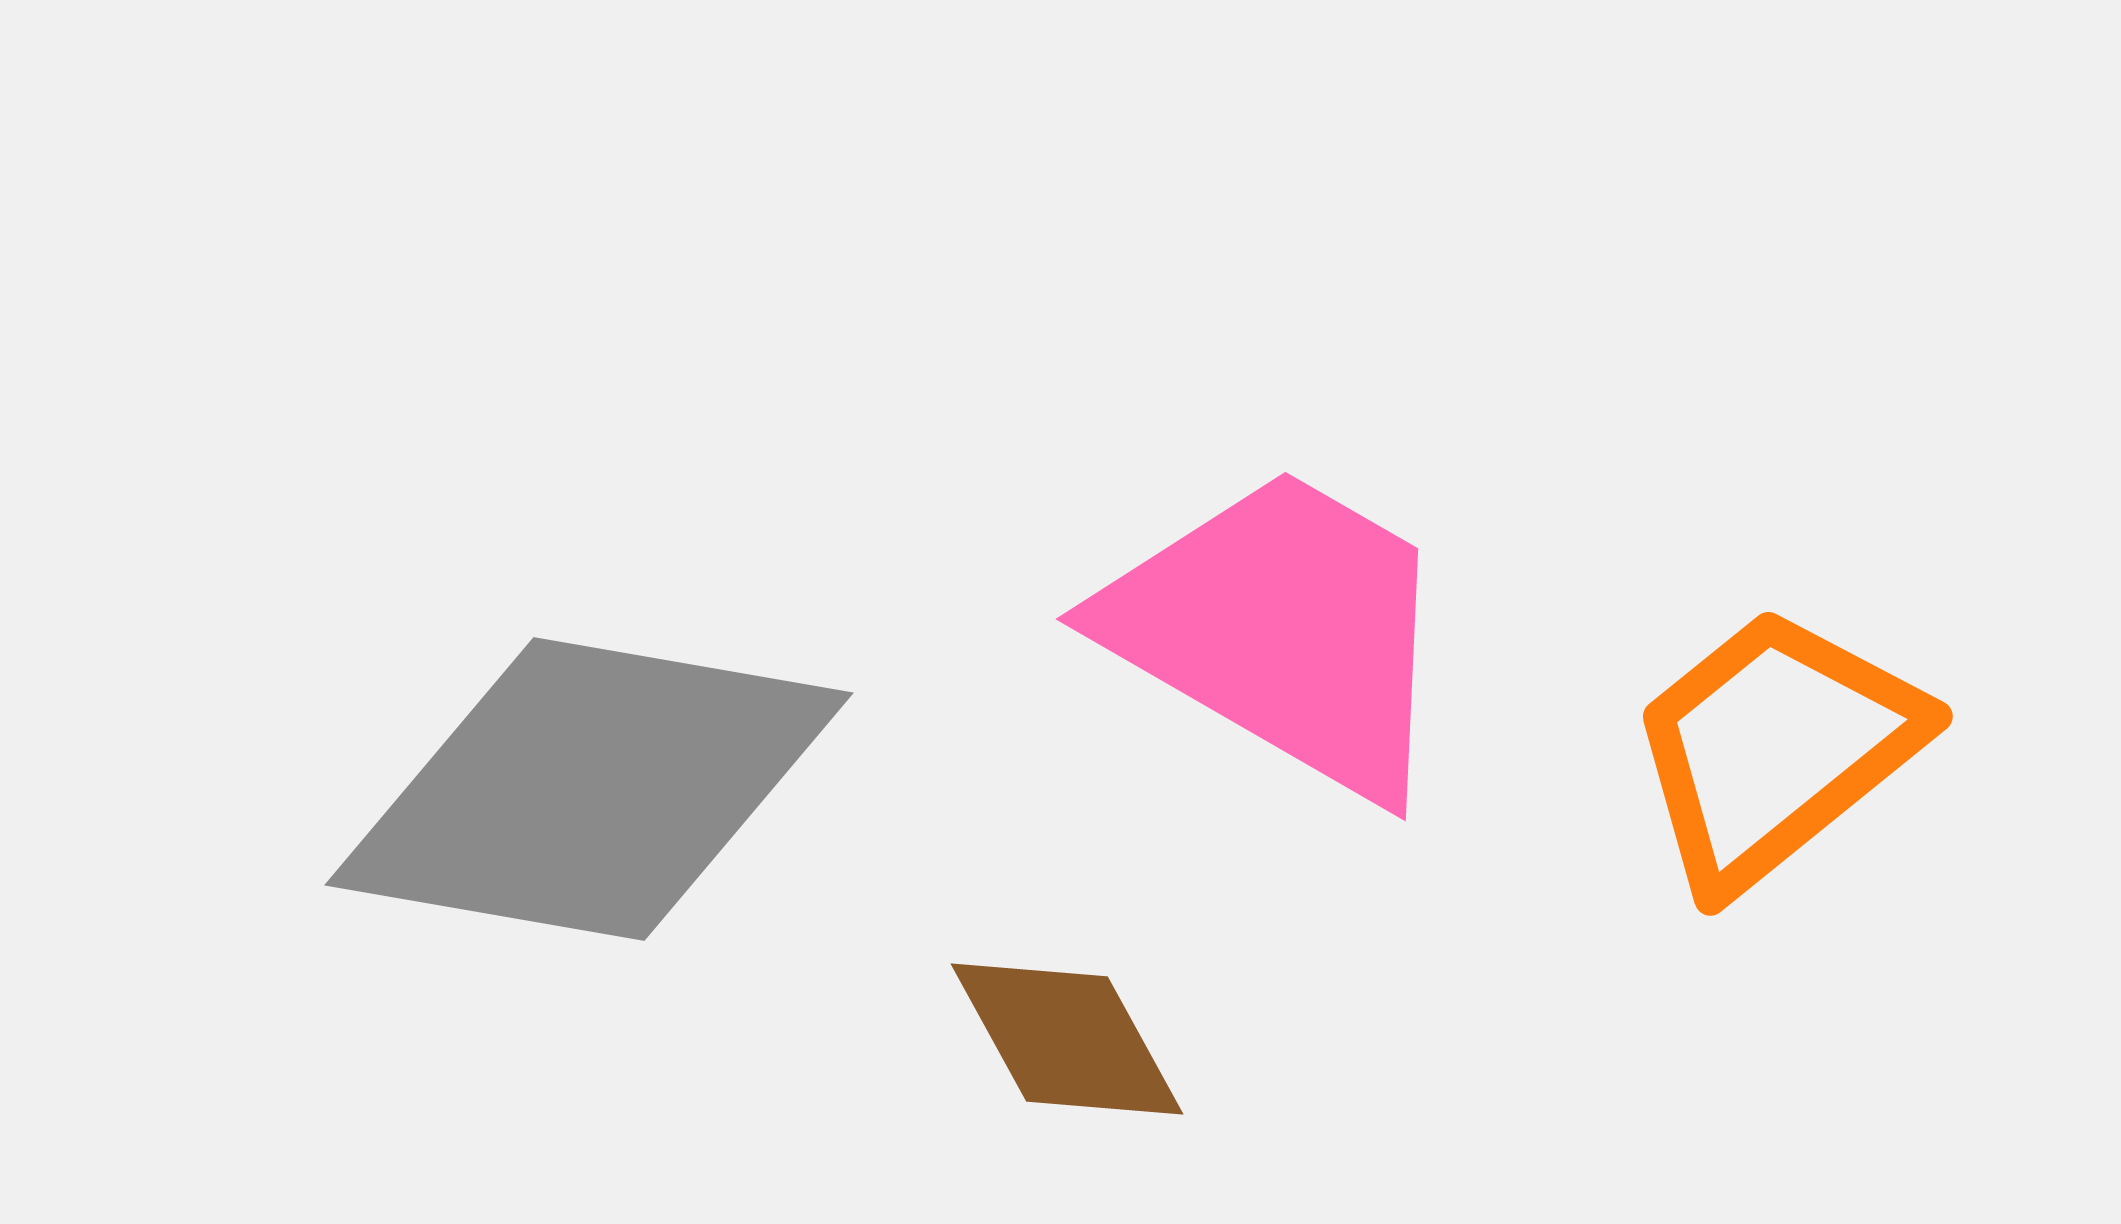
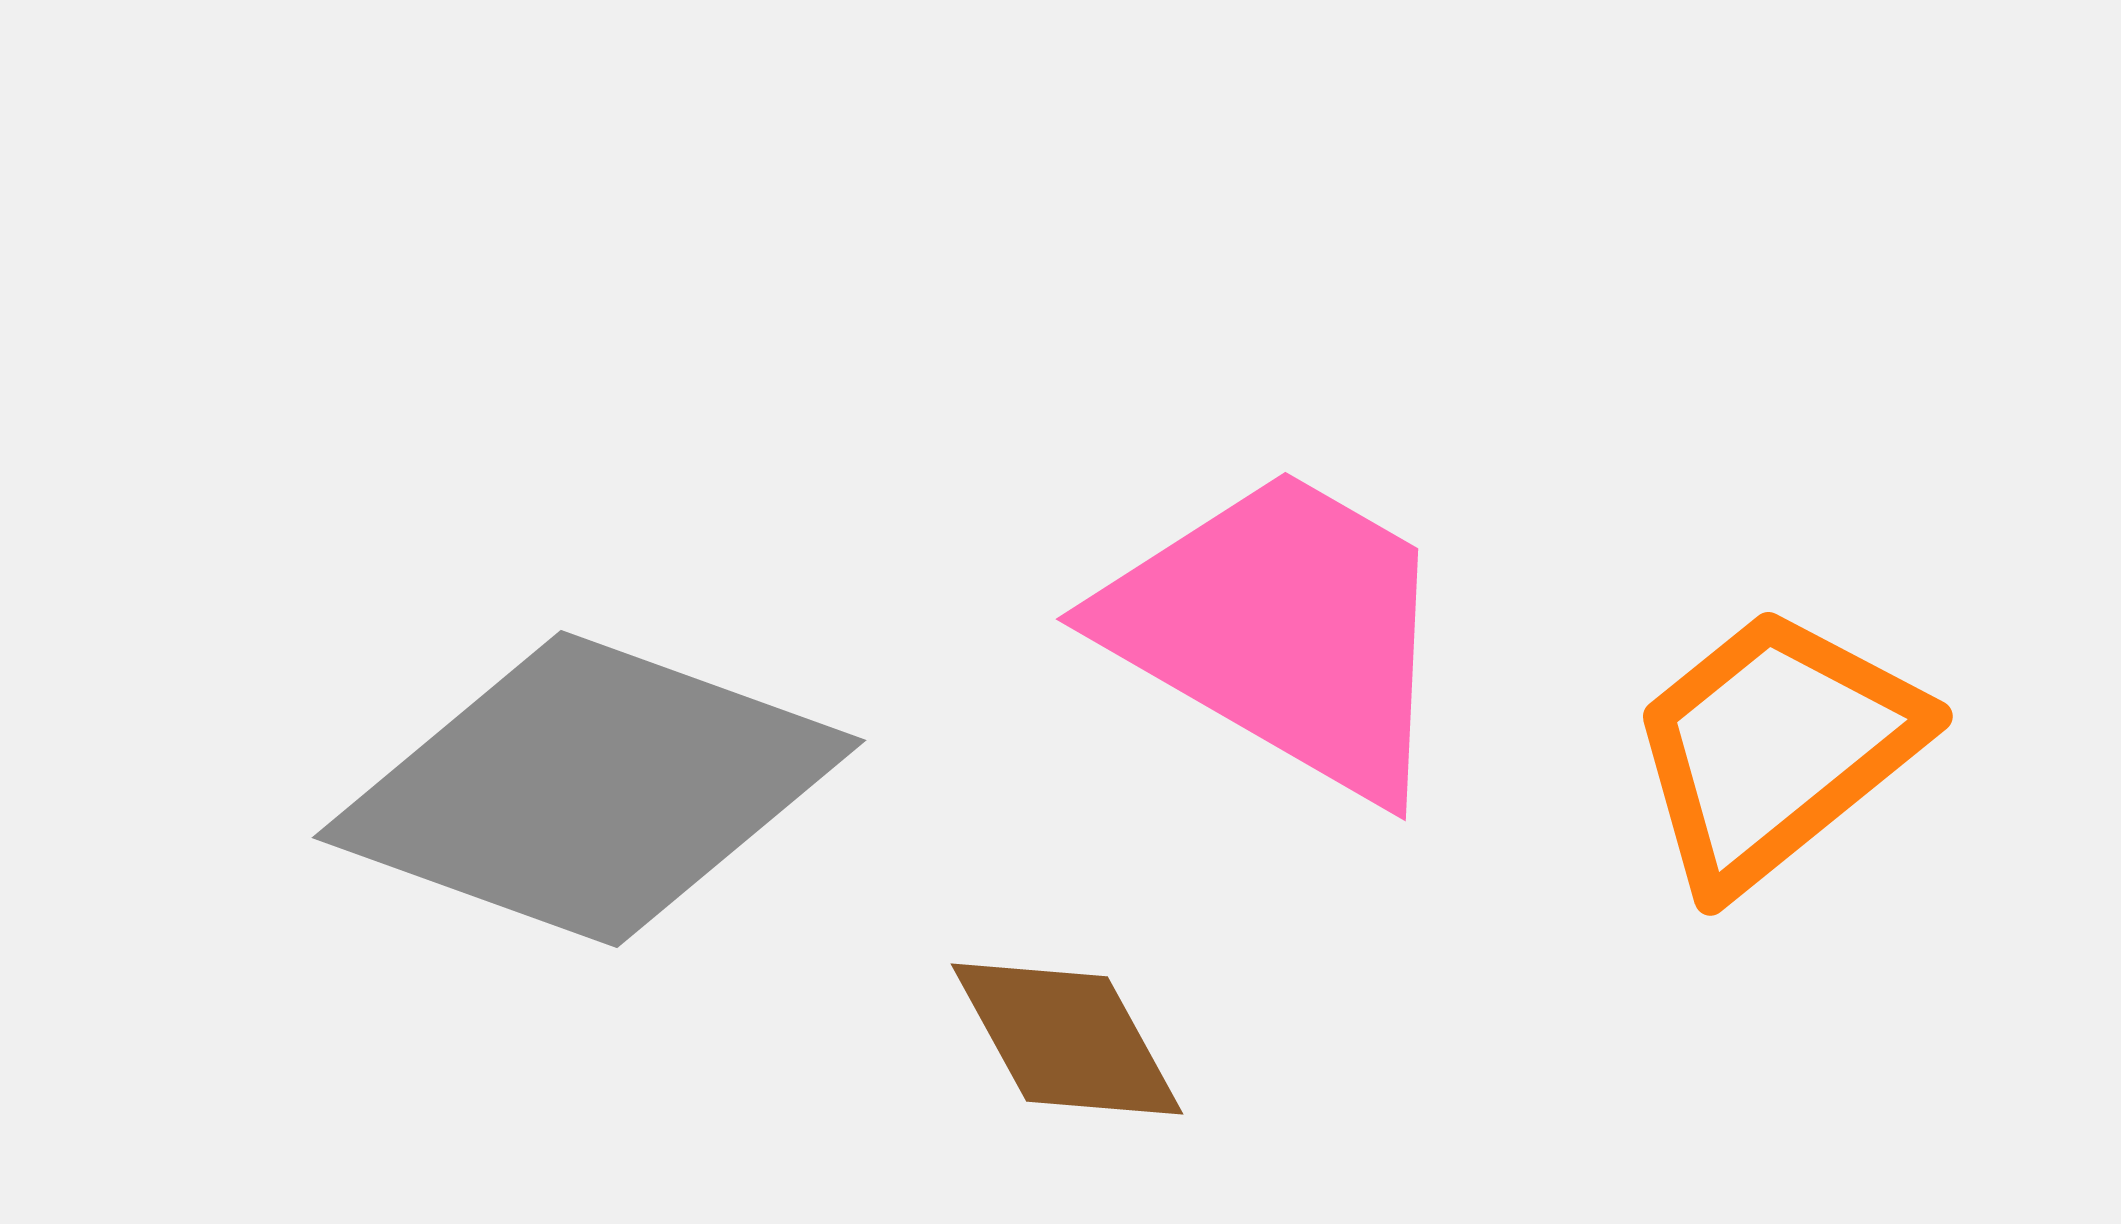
gray diamond: rotated 10 degrees clockwise
